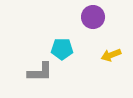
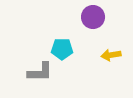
yellow arrow: rotated 12 degrees clockwise
